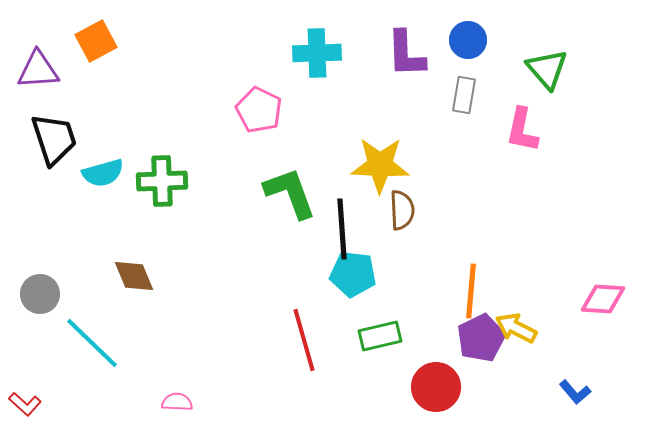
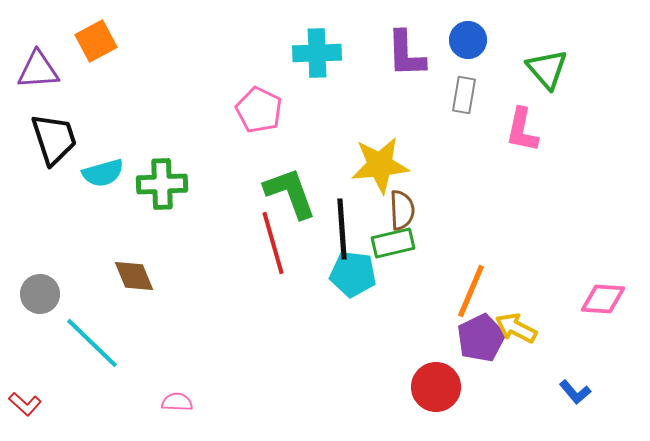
yellow star: rotated 8 degrees counterclockwise
green cross: moved 3 px down
orange line: rotated 18 degrees clockwise
green rectangle: moved 13 px right, 93 px up
red line: moved 31 px left, 97 px up
